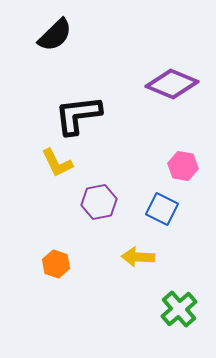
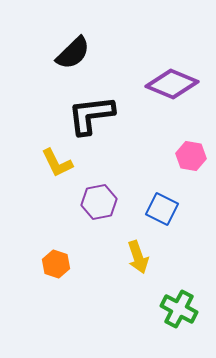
black semicircle: moved 18 px right, 18 px down
black L-shape: moved 13 px right
pink hexagon: moved 8 px right, 10 px up
yellow arrow: rotated 112 degrees counterclockwise
green cross: rotated 21 degrees counterclockwise
